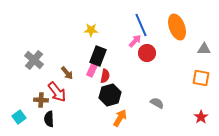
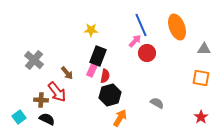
black semicircle: moved 2 px left; rotated 119 degrees clockwise
